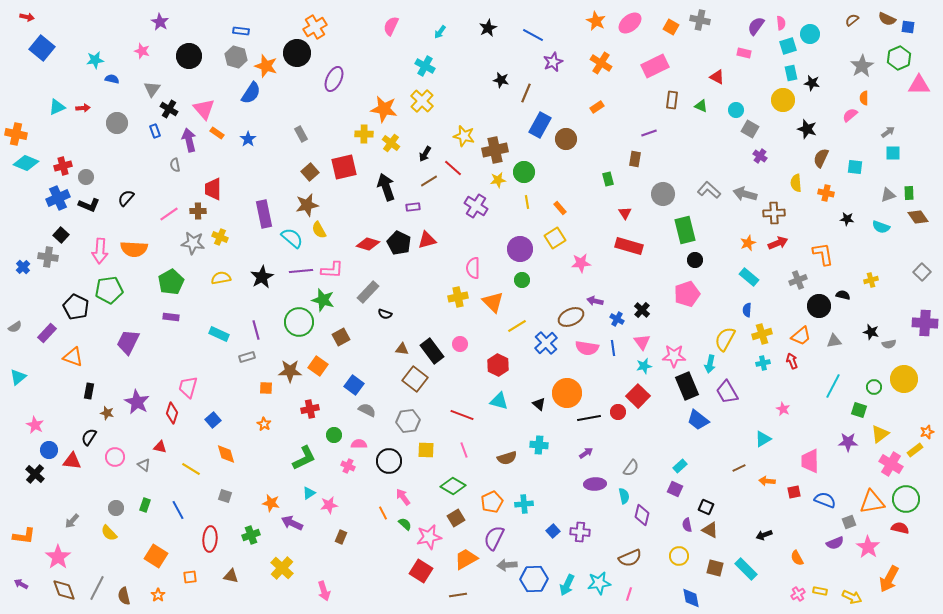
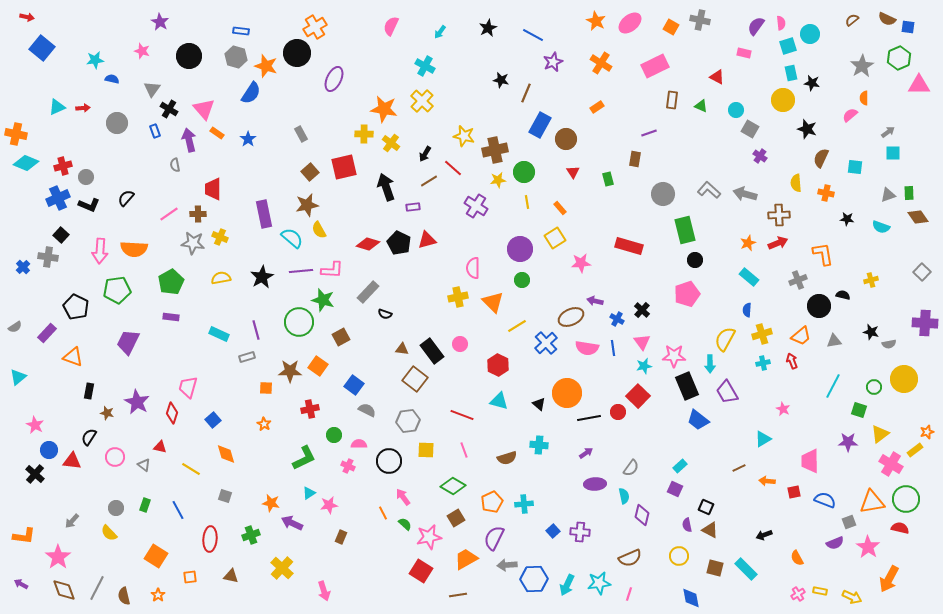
brown cross at (198, 211): moved 3 px down
red triangle at (625, 213): moved 52 px left, 41 px up
brown cross at (774, 213): moved 5 px right, 2 px down
green pentagon at (109, 290): moved 8 px right
cyan arrow at (710, 364): rotated 12 degrees counterclockwise
